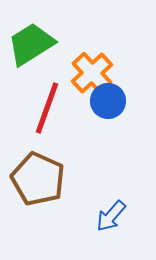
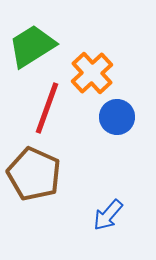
green trapezoid: moved 1 px right, 2 px down
blue circle: moved 9 px right, 16 px down
brown pentagon: moved 4 px left, 5 px up
blue arrow: moved 3 px left, 1 px up
